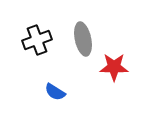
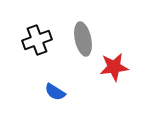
red star: rotated 8 degrees counterclockwise
